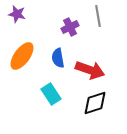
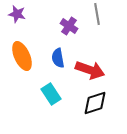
gray line: moved 1 px left, 2 px up
purple cross: moved 1 px left, 1 px up; rotated 30 degrees counterclockwise
orange ellipse: rotated 60 degrees counterclockwise
